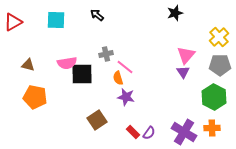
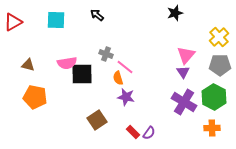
gray cross: rotated 32 degrees clockwise
purple cross: moved 30 px up
